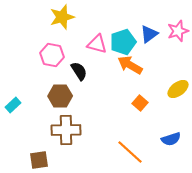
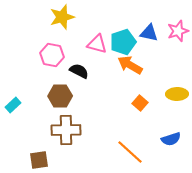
blue triangle: moved 1 px up; rotated 48 degrees clockwise
black semicircle: rotated 30 degrees counterclockwise
yellow ellipse: moved 1 px left, 5 px down; rotated 35 degrees clockwise
